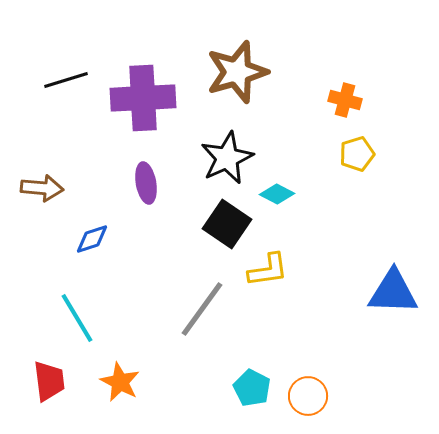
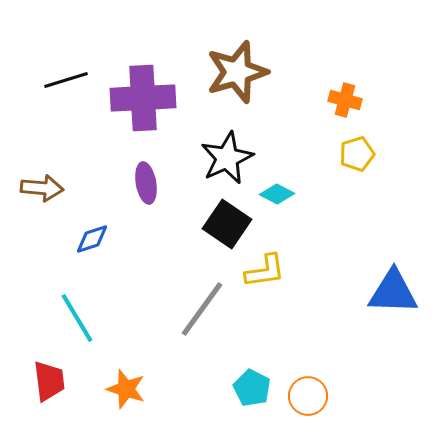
yellow L-shape: moved 3 px left, 1 px down
orange star: moved 6 px right, 7 px down; rotated 9 degrees counterclockwise
